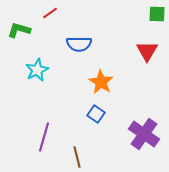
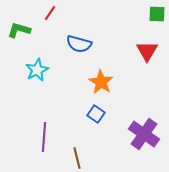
red line: rotated 21 degrees counterclockwise
blue semicircle: rotated 15 degrees clockwise
purple line: rotated 12 degrees counterclockwise
brown line: moved 1 px down
